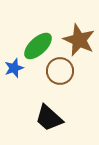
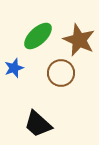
green ellipse: moved 10 px up
brown circle: moved 1 px right, 2 px down
black trapezoid: moved 11 px left, 6 px down
